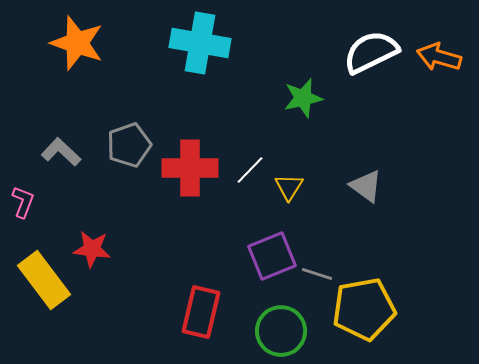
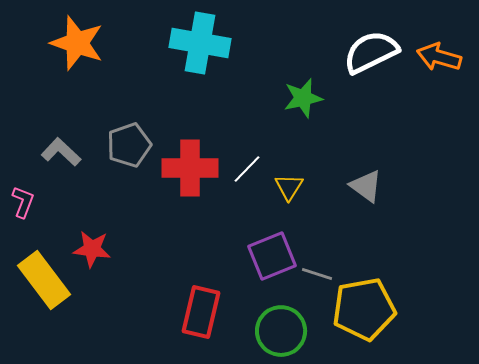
white line: moved 3 px left, 1 px up
